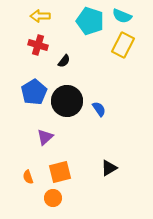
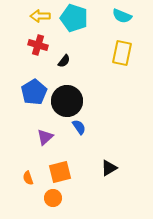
cyan pentagon: moved 16 px left, 3 px up
yellow rectangle: moved 1 px left, 8 px down; rotated 15 degrees counterclockwise
blue semicircle: moved 20 px left, 18 px down
orange semicircle: moved 1 px down
